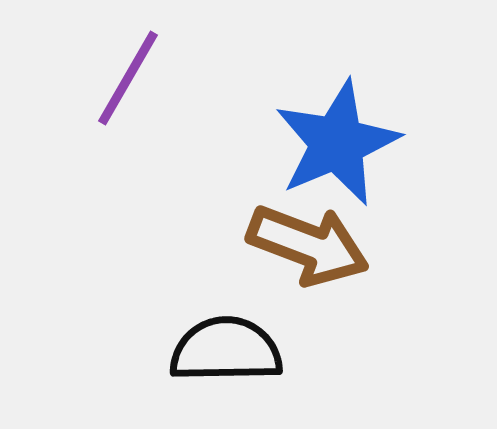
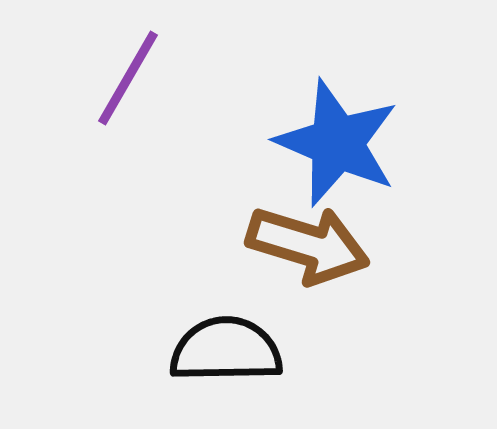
blue star: rotated 26 degrees counterclockwise
brown arrow: rotated 4 degrees counterclockwise
